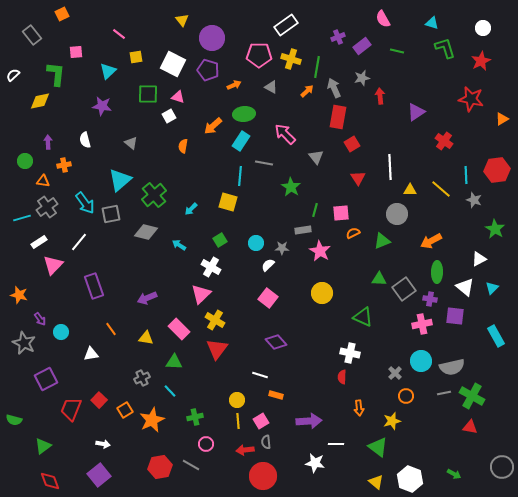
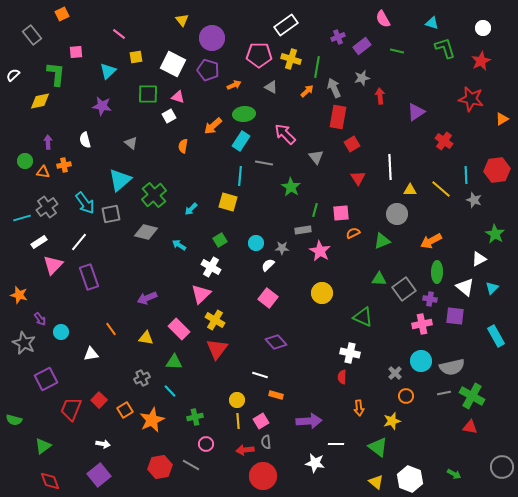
orange triangle at (43, 181): moved 9 px up
green star at (495, 229): moved 5 px down
purple rectangle at (94, 286): moved 5 px left, 9 px up
